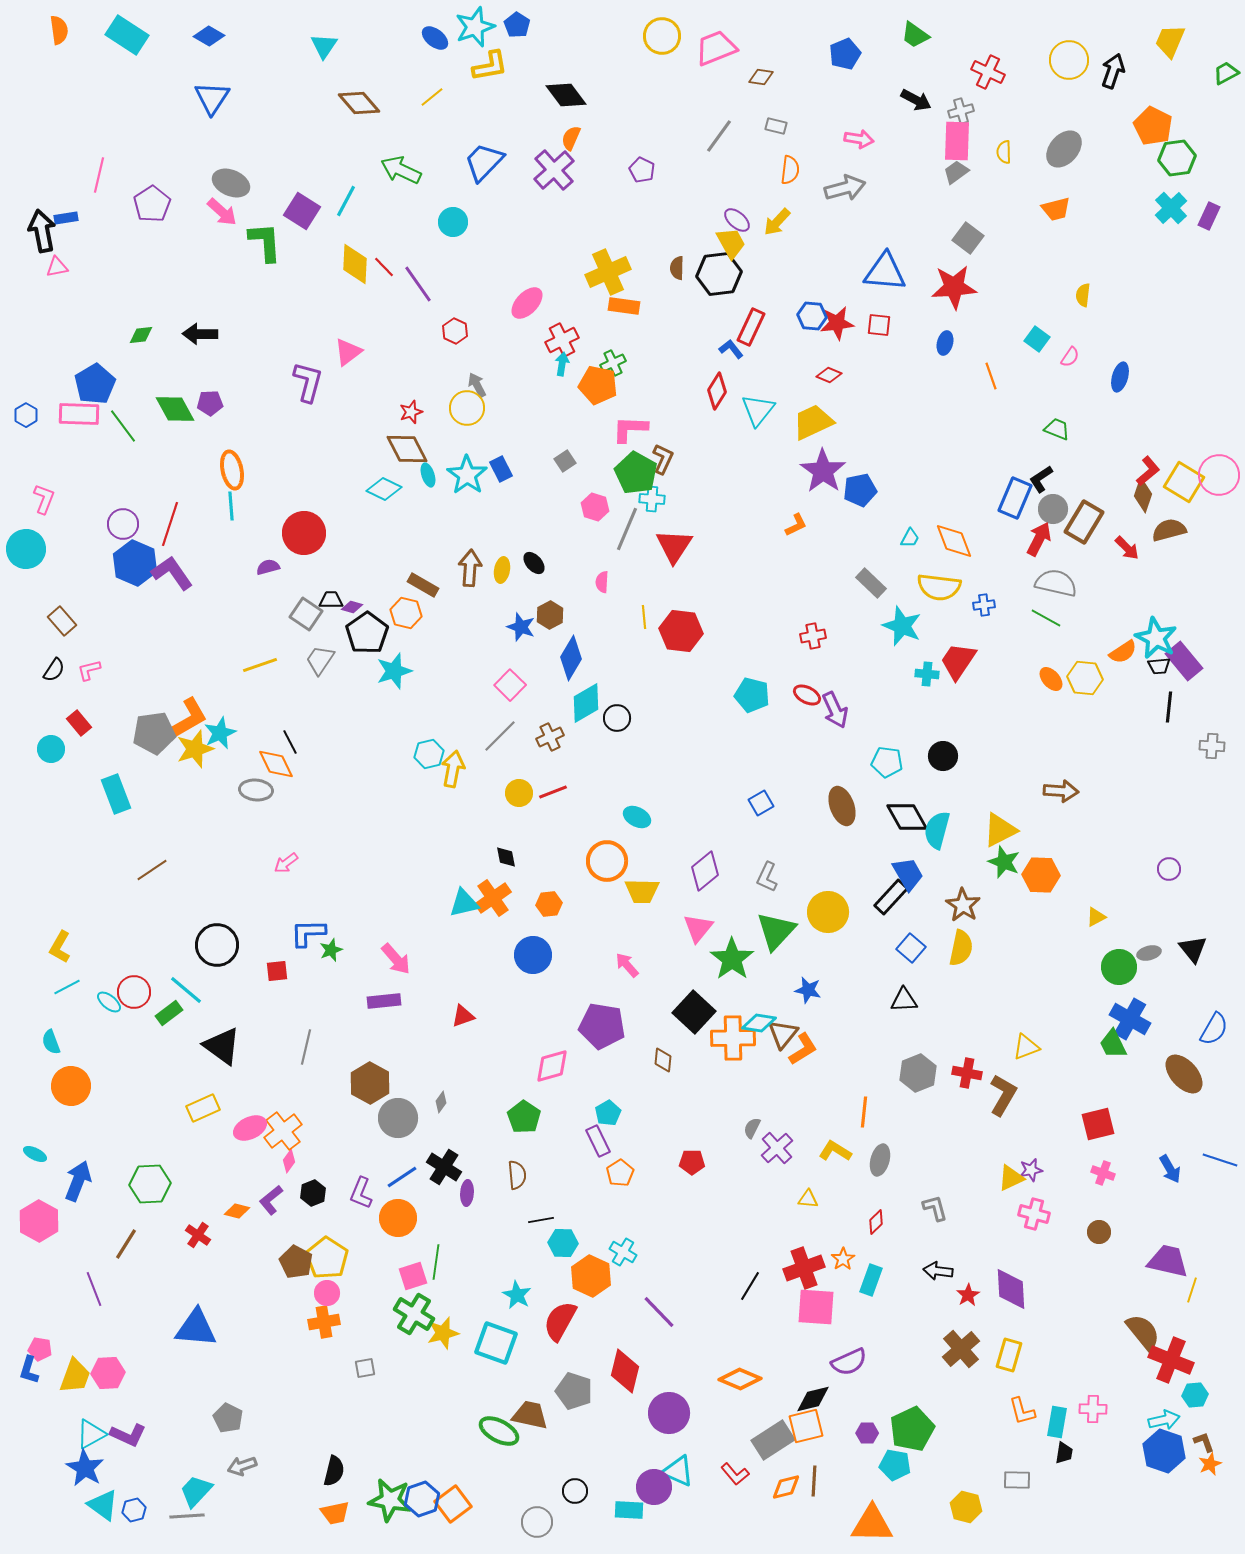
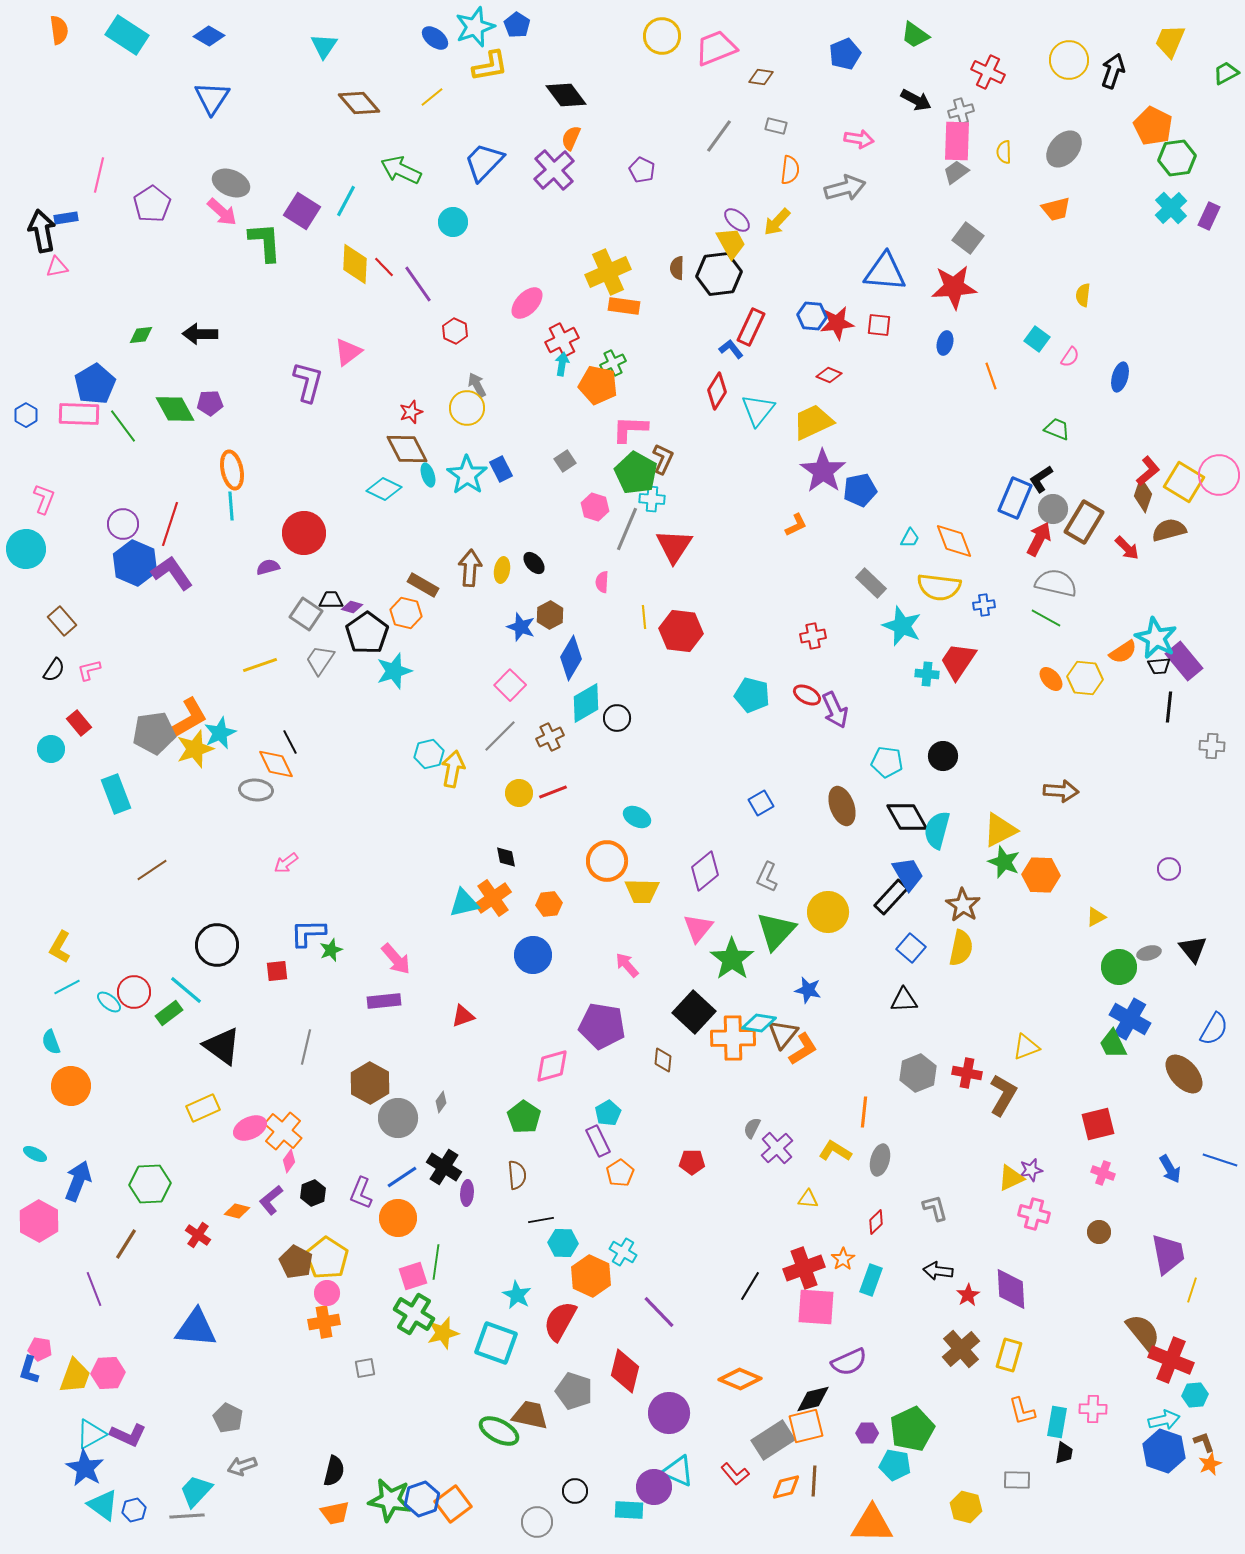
orange cross at (283, 1131): rotated 12 degrees counterclockwise
purple trapezoid at (1168, 1261): moved 7 px up; rotated 66 degrees clockwise
